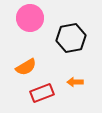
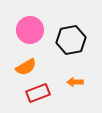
pink circle: moved 12 px down
black hexagon: moved 2 px down
red rectangle: moved 4 px left
